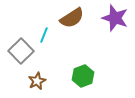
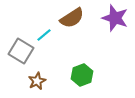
cyan line: rotated 28 degrees clockwise
gray square: rotated 15 degrees counterclockwise
green hexagon: moved 1 px left, 1 px up
